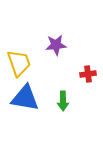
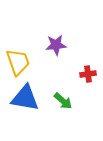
yellow trapezoid: moved 1 px left, 1 px up
green arrow: rotated 48 degrees counterclockwise
